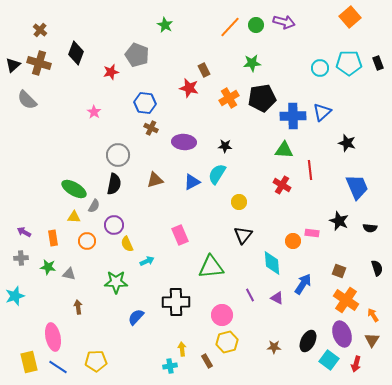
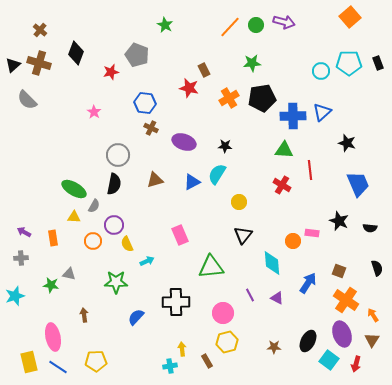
cyan circle at (320, 68): moved 1 px right, 3 px down
purple ellipse at (184, 142): rotated 15 degrees clockwise
blue trapezoid at (357, 187): moved 1 px right, 3 px up
orange circle at (87, 241): moved 6 px right
green star at (48, 267): moved 3 px right, 18 px down
blue arrow at (303, 284): moved 5 px right, 1 px up
brown arrow at (78, 307): moved 6 px right, 8 px down
pink circle at (222, 315): moved 1 px right, 2 px up
